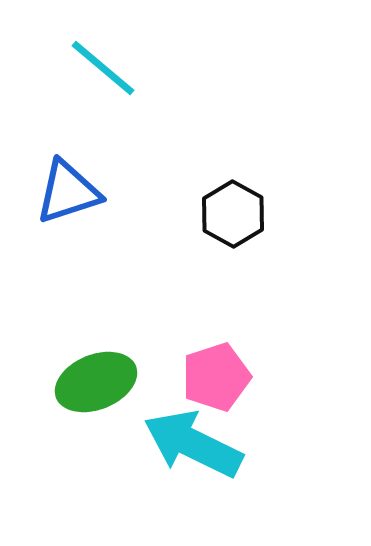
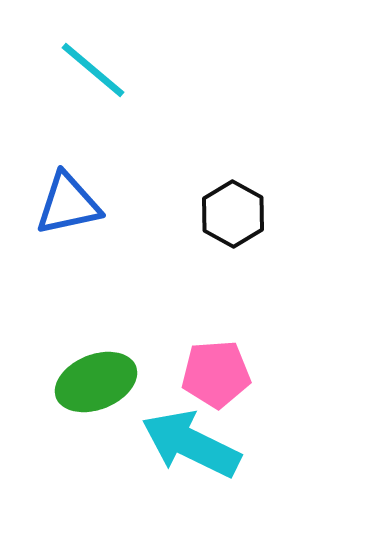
cyan line: moved 10 px left, 2 px down
blue triangle: moved 12 px down; rotated 6 degrees clockwise
pink pentagon: moved 3 px up; rotated 14 degrees clockwise
cyan arrow: moved 2 px left
